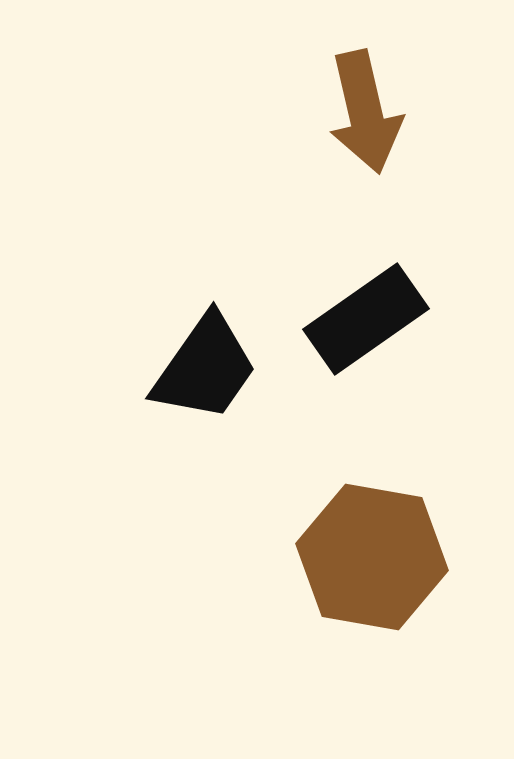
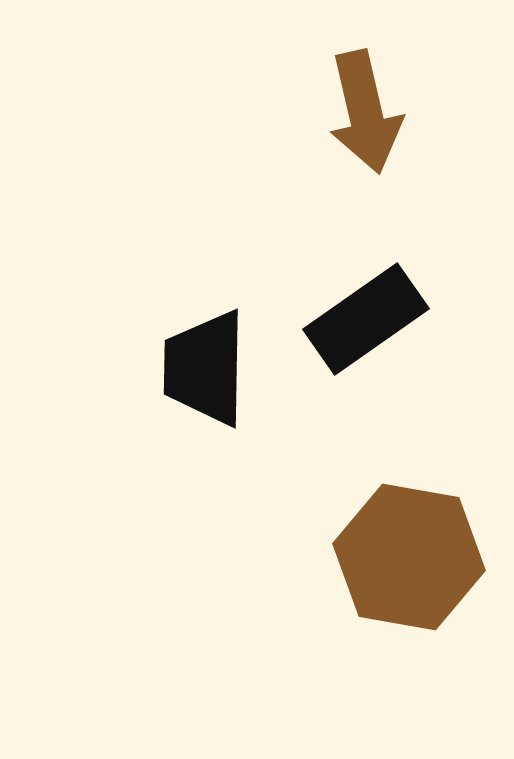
black trapezoid: rotated 146 degrees clockwise
brown hexagon: moved 37 px right
